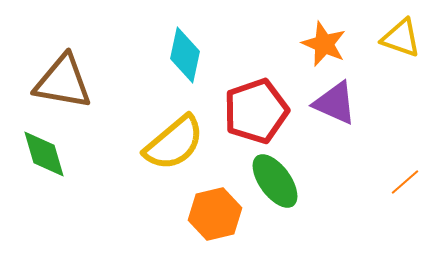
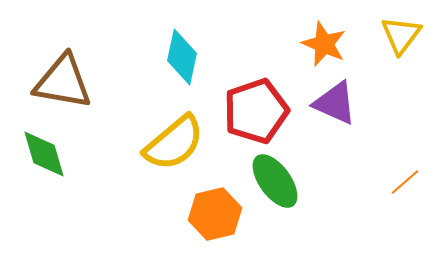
yellow triangle: moved 3 px up; rotated 48 degrees clockwise
cyan diamond: moved 3 px left, 2 px down
